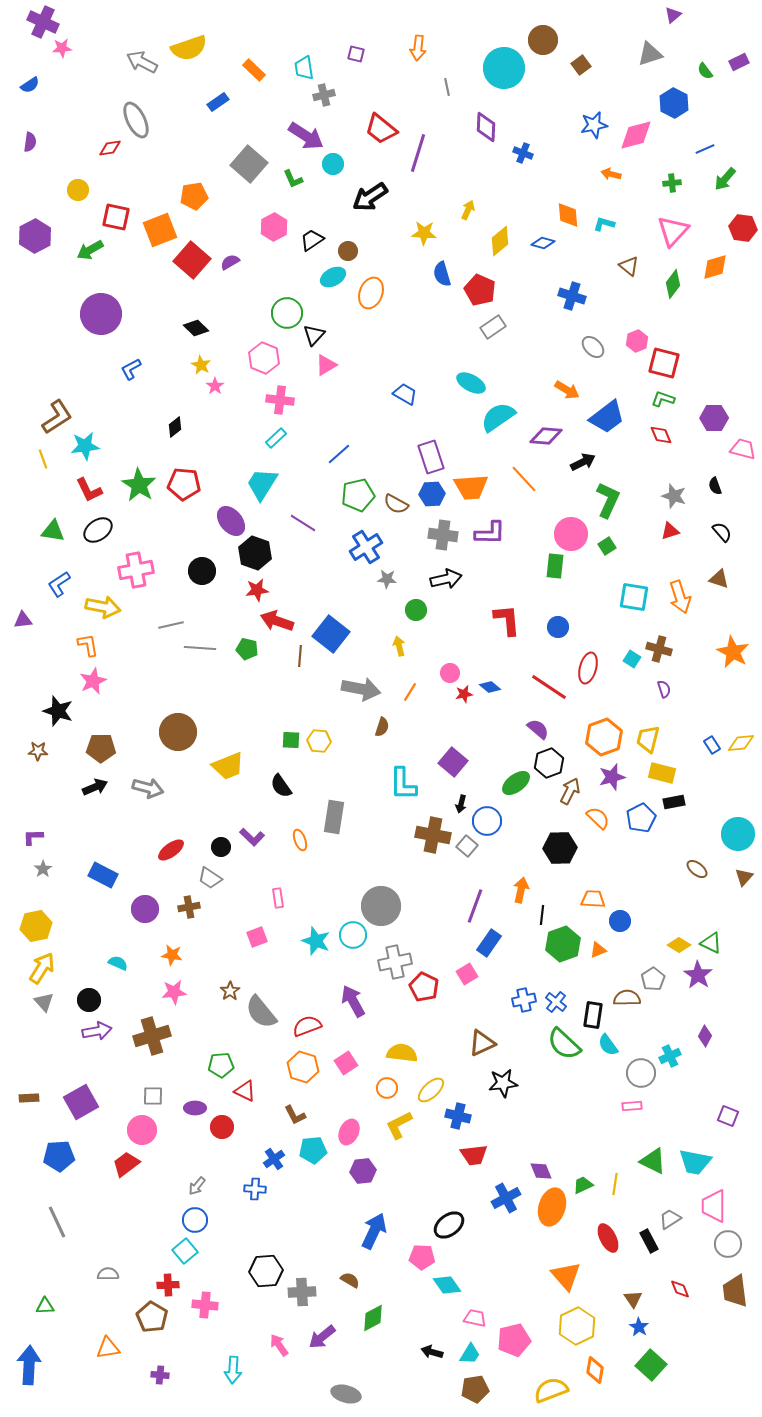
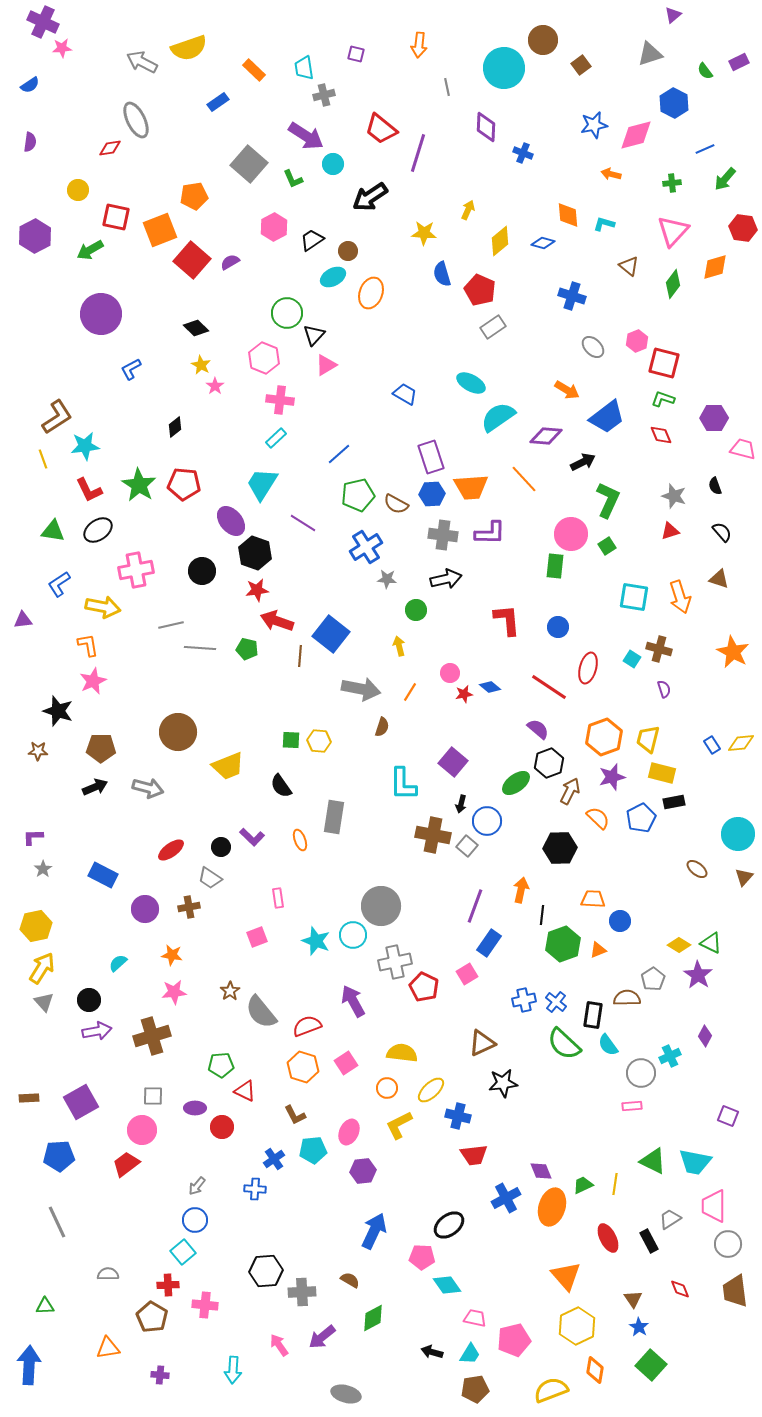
orange arrow at (418, 48): moved 1 px right, 3 px up
cyan semicircle at (118, 963): rotated 66 degrees counterclockwise
cyan square at (185, 1251): moved 2 px left, 1 px down
